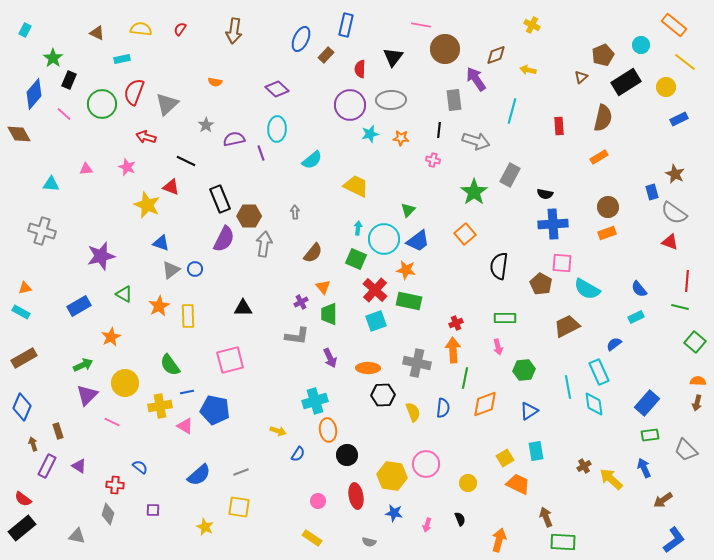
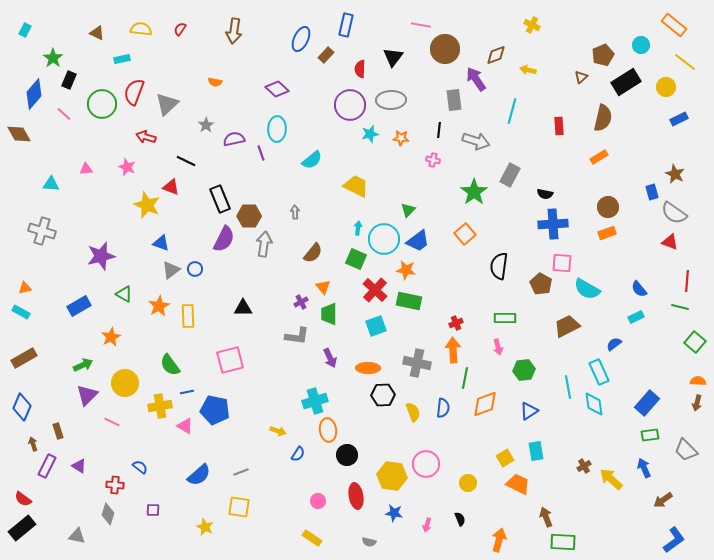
cyan square at (376, 321): moved 5 px down
